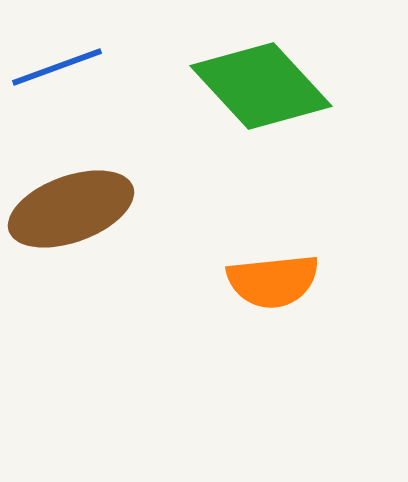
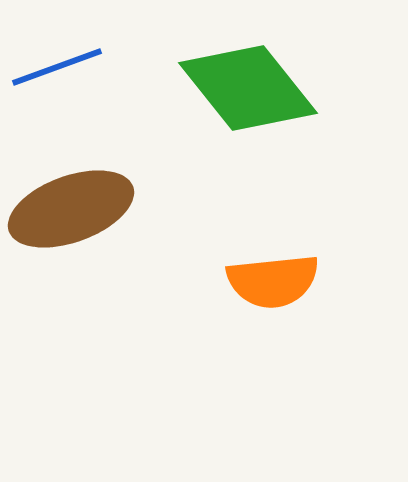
green diamond: moved 13 px left, 2 px down; rotated 4 degrees clockwise
